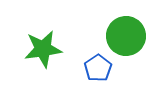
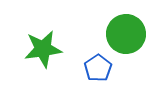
green circle: moved 2 px up
